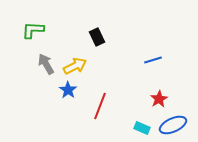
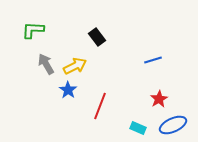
black rectangle: rotated 12 degrees counterclockwise
cyan rectangle: moved 4 px left
